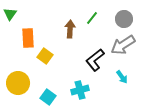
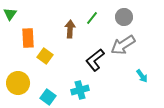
gray circle: moved 2 px up
cyan arrow: moved 20 px right, 1 px up
